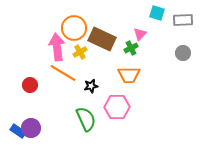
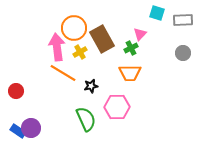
brown rectangle: rotated 36 degrees clockwise
orange trapezoid: moved 1 px right, 2 px up
red circle: moved 14 px left, 6 px down
